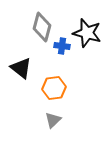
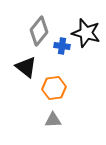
gray diamond: moved 3 px left, 4 px down; rotated 24 degrees clockwise
black star: moved 1 px left
black triangle: moved 5 px right, 1 px up
gray triangle: rotated 42 degrees clockwise
